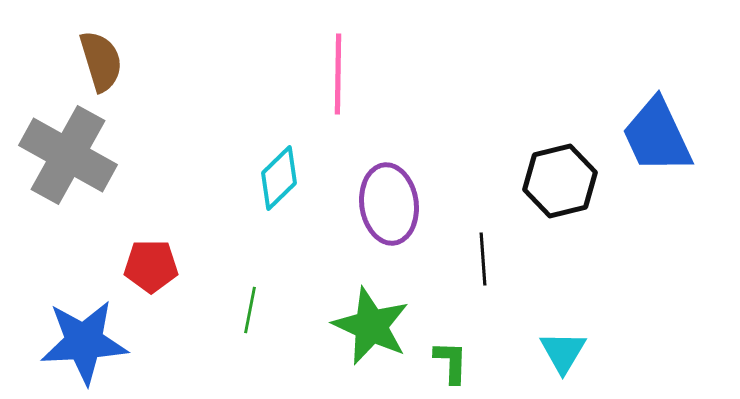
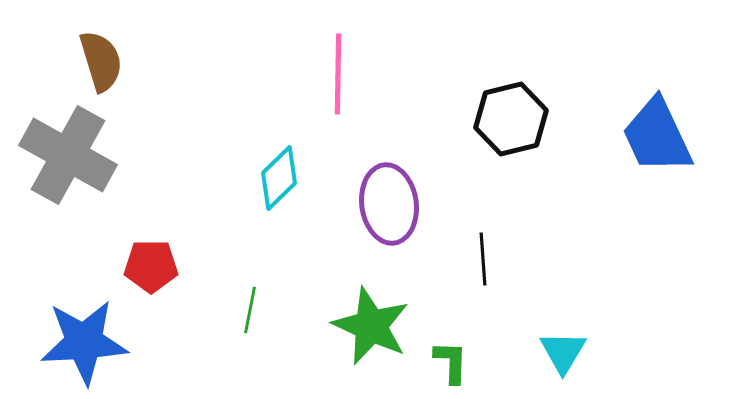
black hexagon: moved 49 px left, 62 px up
